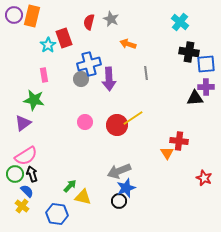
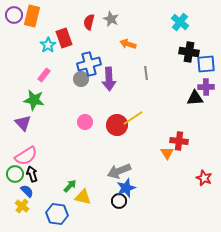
pink rectangle: rotated 48 degrees clockwise
purple triangle: rotated 36 degrees counterclockwise
